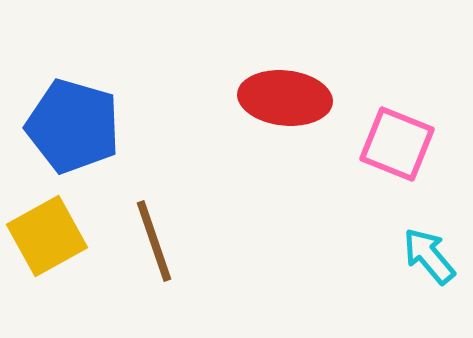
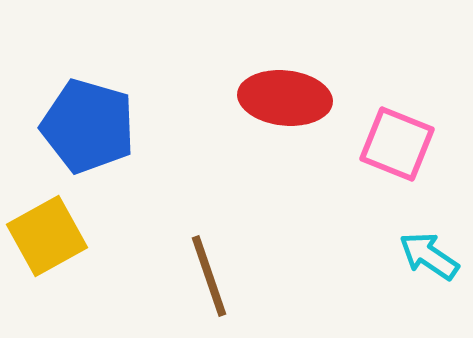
blue pentagon: moved 15 px right
brown line: moved 55 px right, 35 px down
cyan arrow: rotated 16 degrees counterclockwise
